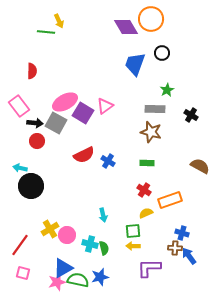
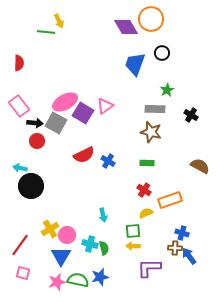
red semicircle at (32, 71): moved 13 px left, 8 px up
blue triangle at (63, 268): moved 2 px left, 12 px up; rotated 30 degrees counterclockwise
